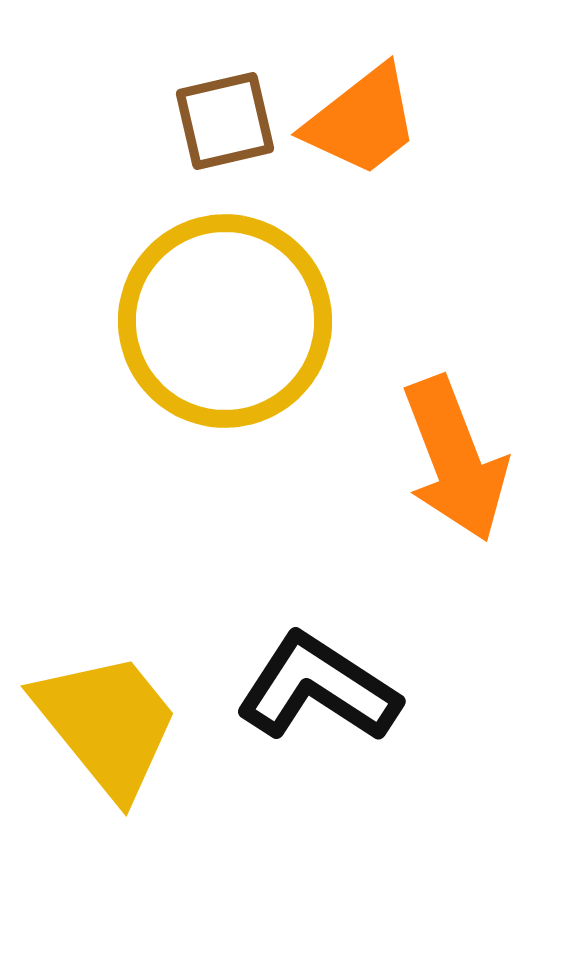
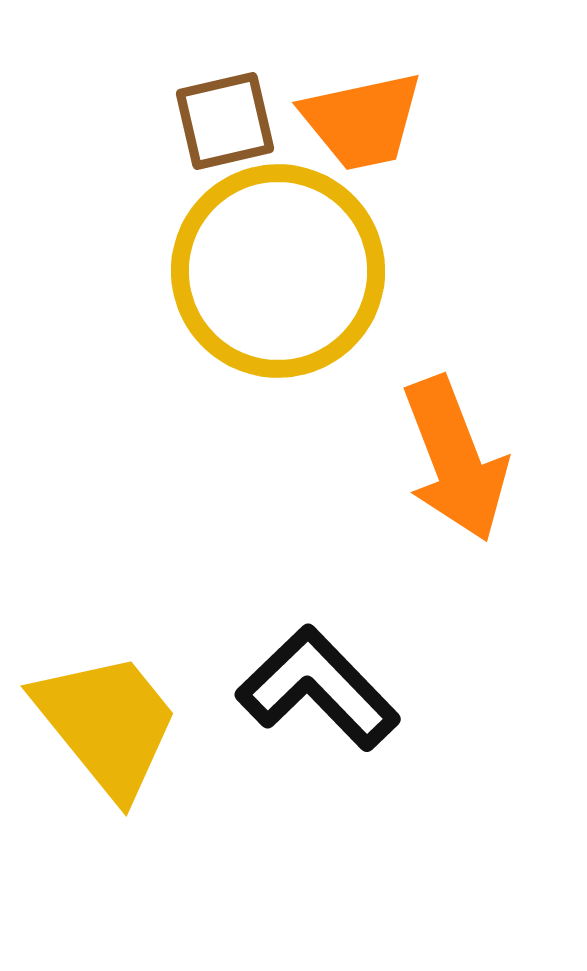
orange trapezoid: rotated 26 degrees clockwise
yellow circle: moved 53 px right, 50 px up
black L-shape: rotated 13 degrees clockwise
